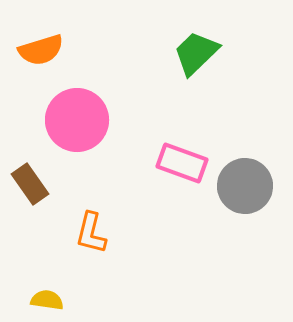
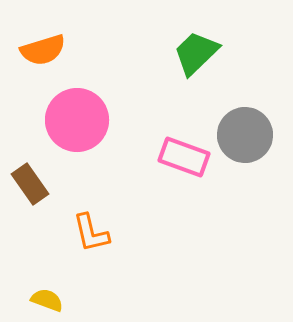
orange semicircle: moved 2 px right
pink rectangle: moved 2 px right, 6 px up
gray circle: moved 51 px up
orange L-shape: rotated 27 degrees counterclockwise
yellow semicircle: rotated 12 degrees clockwise
